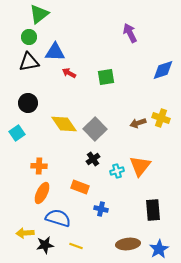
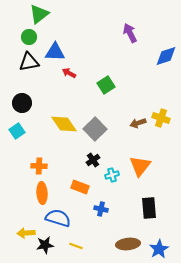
blue diamond: moved 3 px right, 14 px up
green square: moved 8 px down; rotated 24 degrees counterclockwise
black circle: moved 6 px left
cyan square: moved 2 px up
black cross: moved 1 px down
cyan cross: moved 5 px left, 4 px down
orange ellipse: rotated 30 degrees counterclockwise
black rectangle: moved 4 px left, 2 px up
yellow arrow: moved 1 px right
